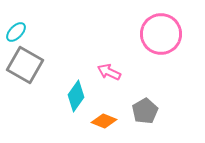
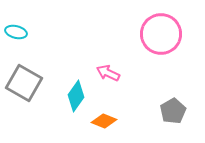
cyan ellipse: rotated 60 degrees clockwise
gray square: moved 1 px left, 18 px down
pink arrow: moved 1 px left, 1 px down
gray pentagon: moved 28 px right
